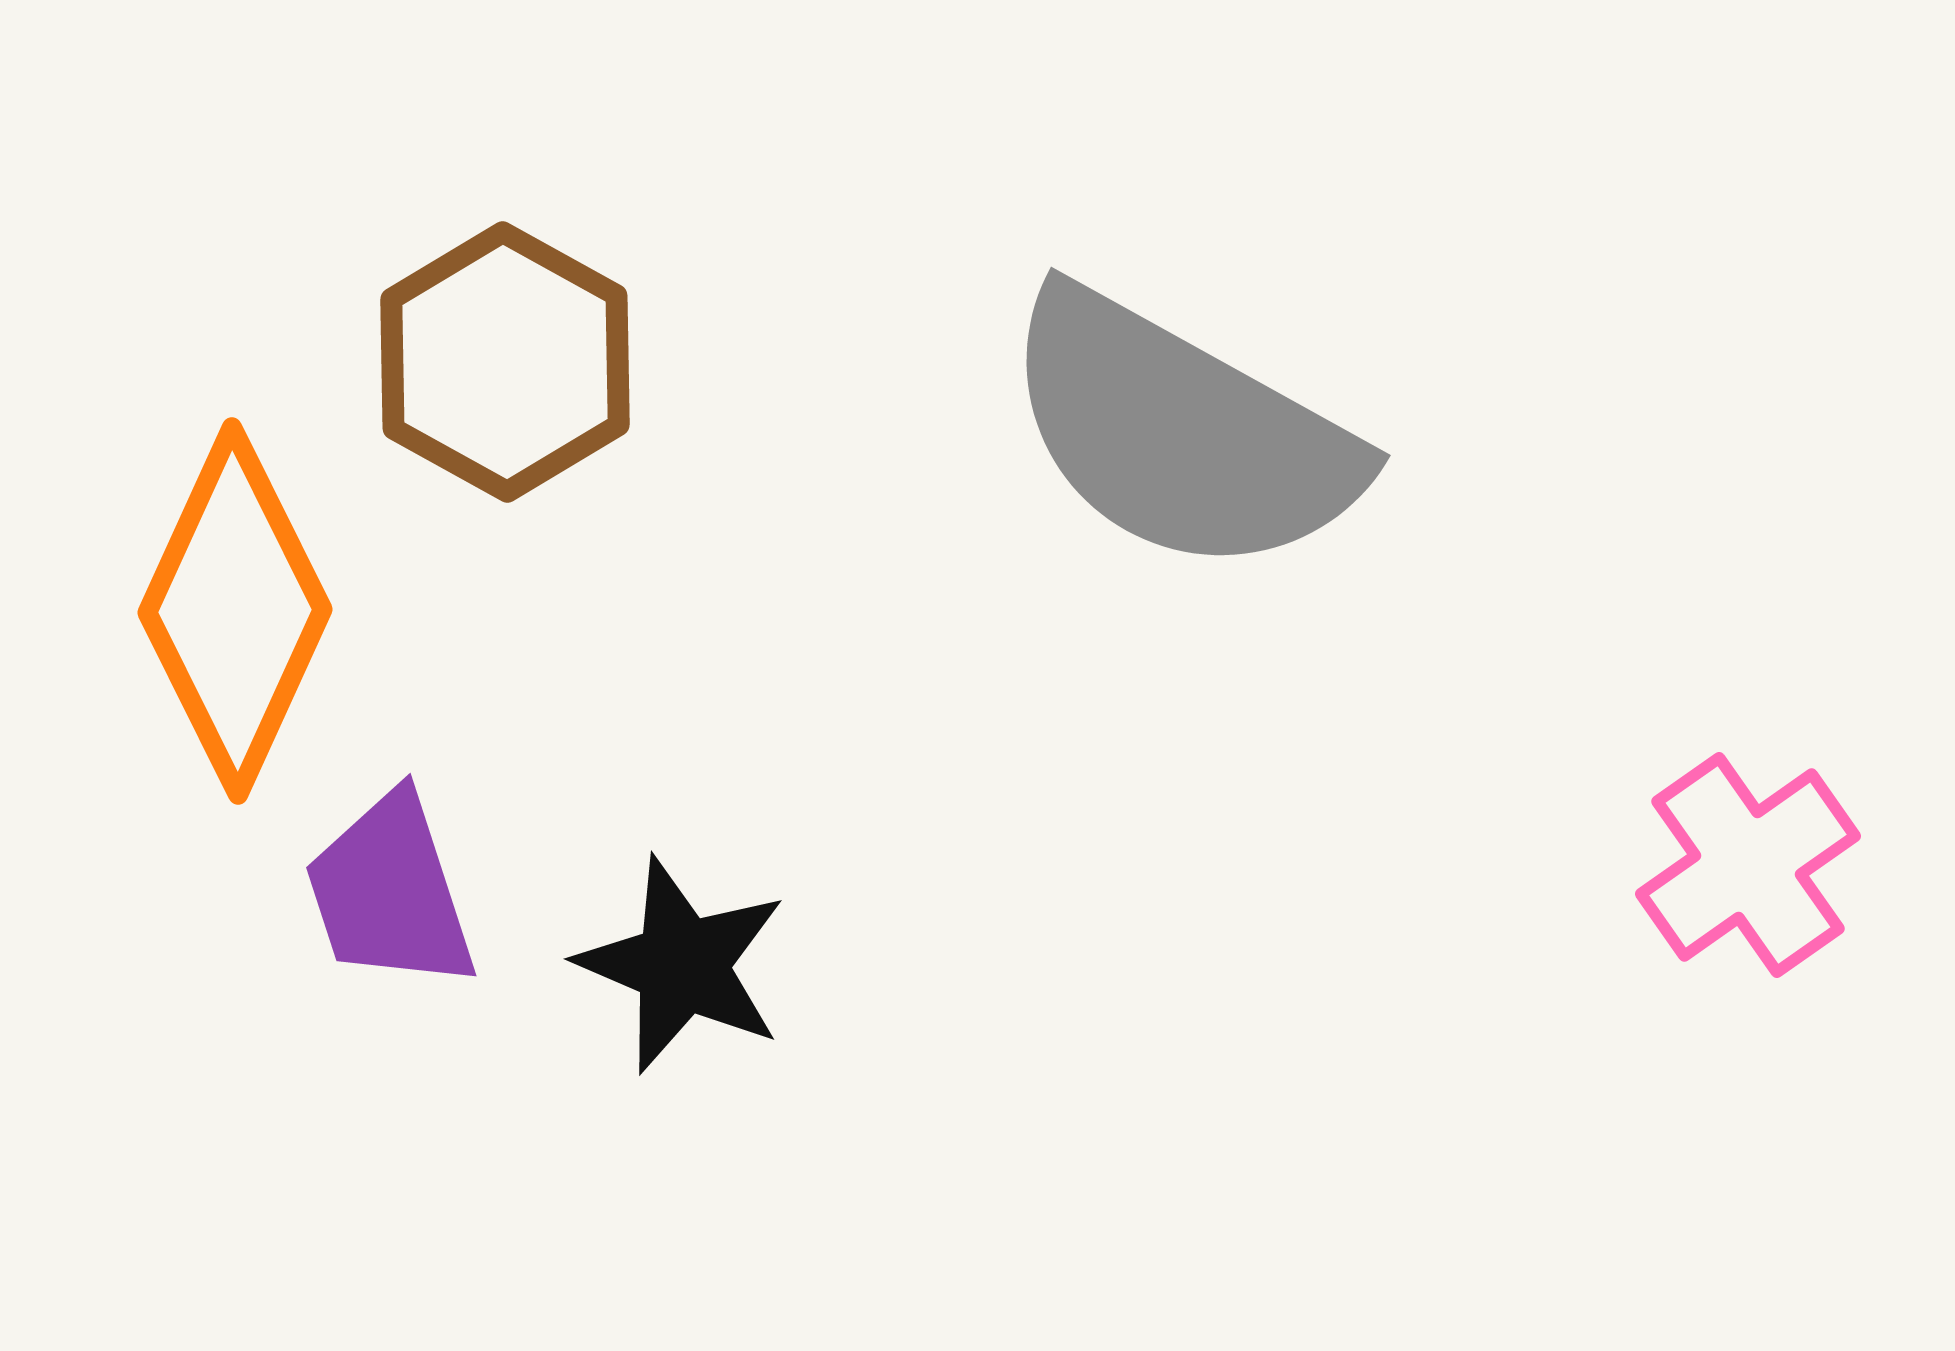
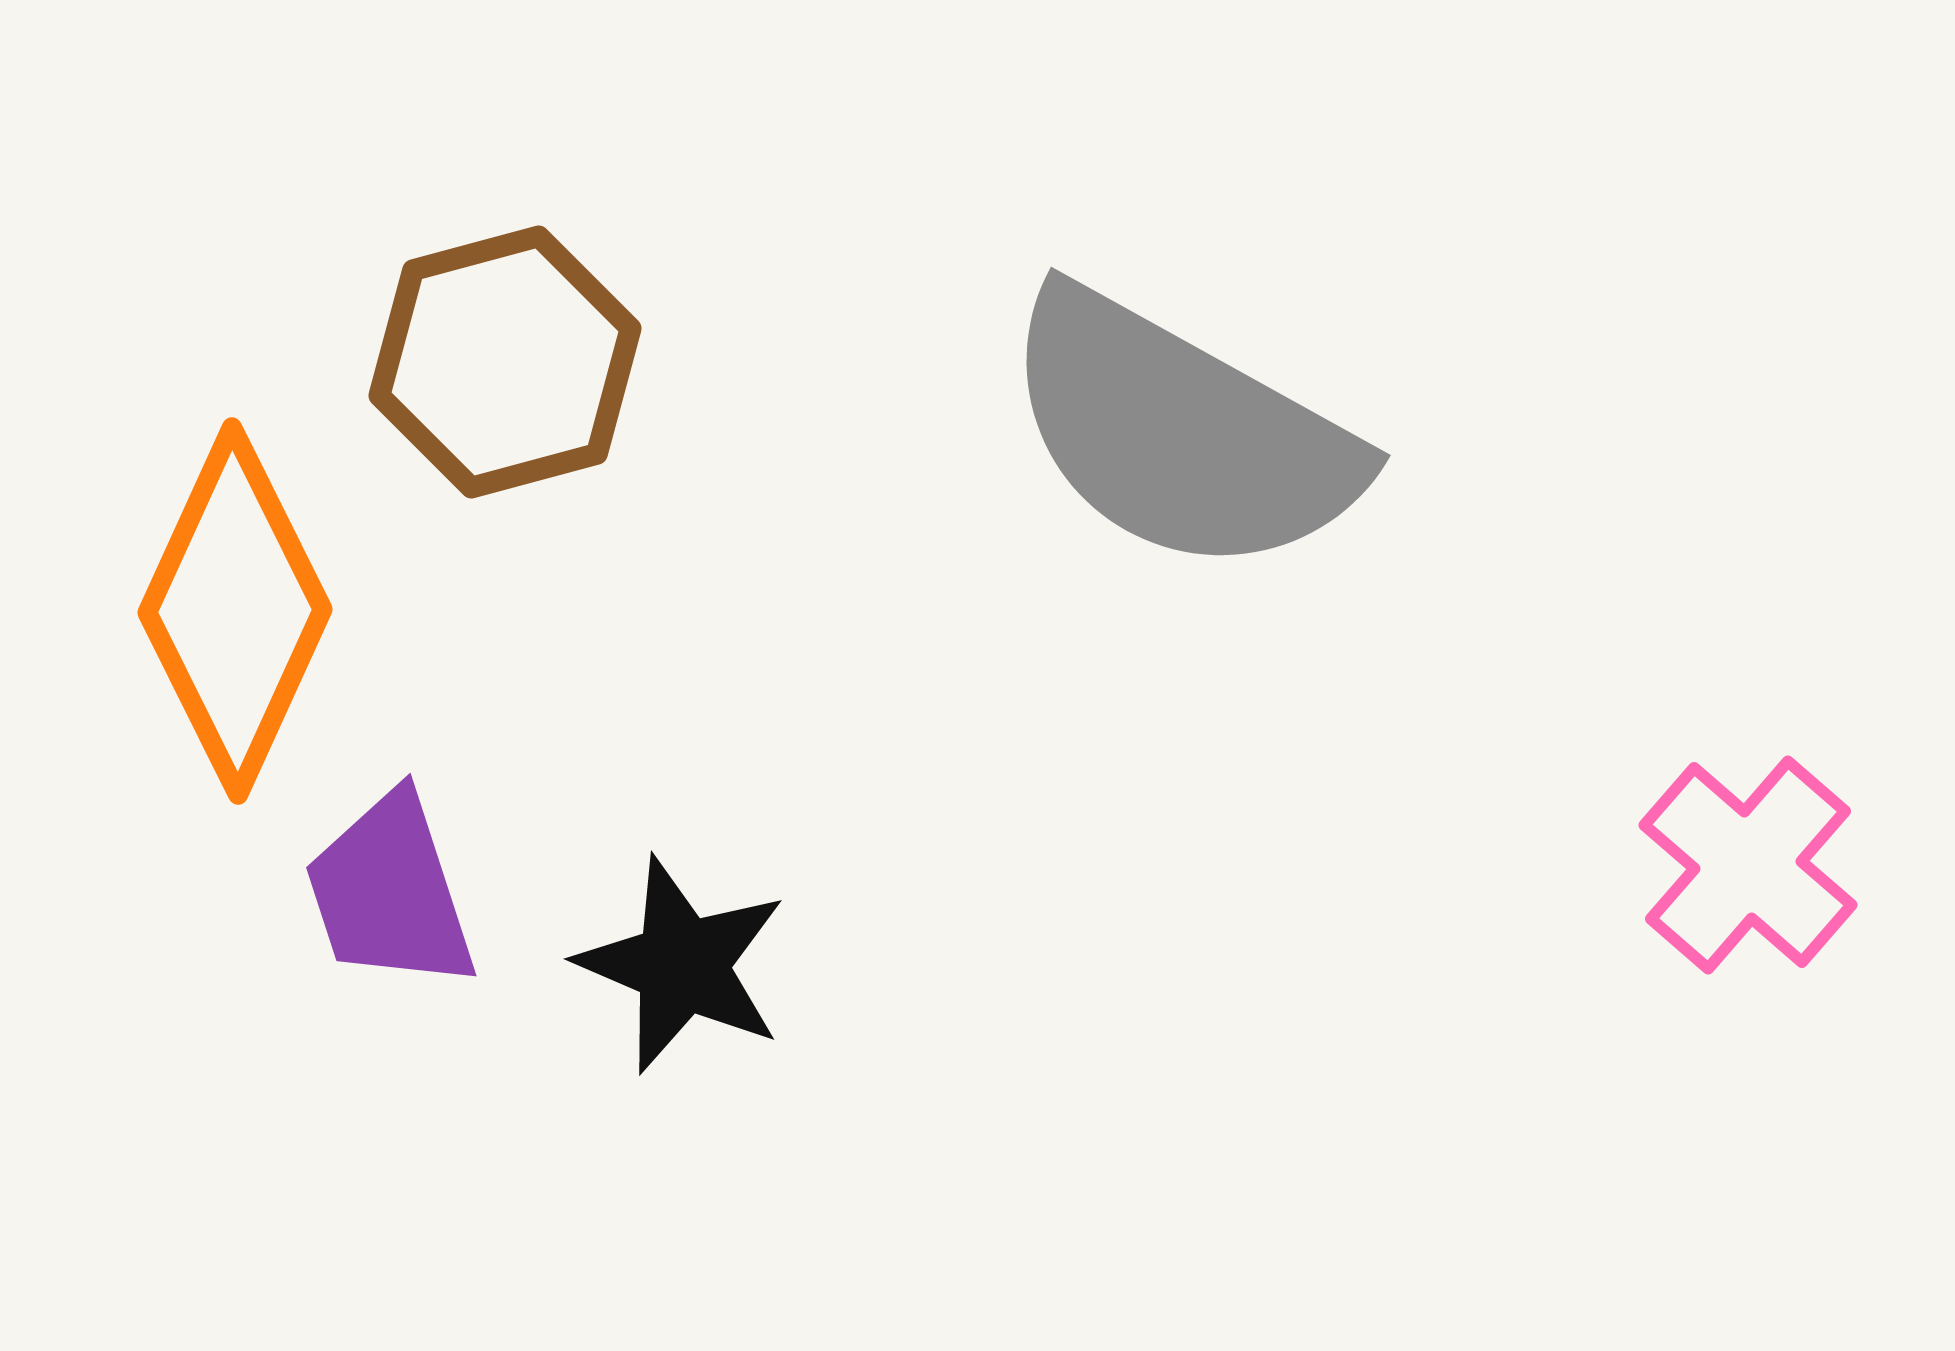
brown hexagon: rotated 16 degrees clockwise
pink cross: rotated 14 degrees counterclockwise
